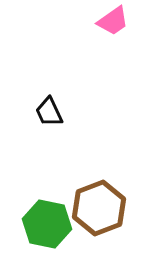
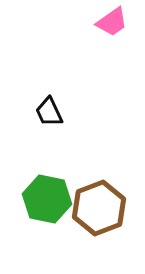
pink trapezoid: moved 1 px left, 1 px down
green hexagon: moved 25 px up
